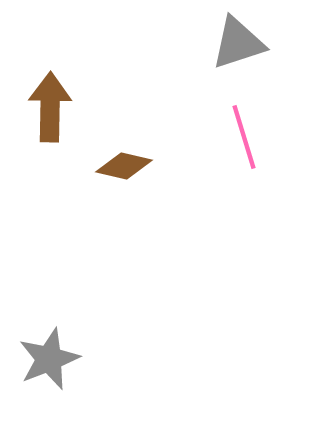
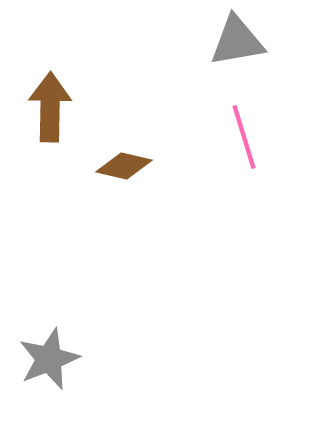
gray triangle: moved 1 px left, 2 px up; rotated 8 degrees clockwise
